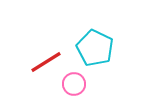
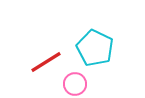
pink circle: moved 1 px right
